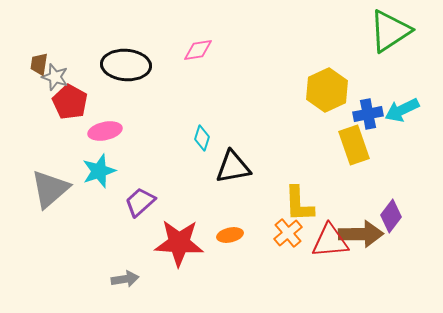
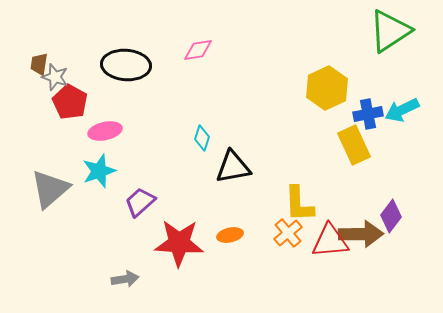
yellow hexagon: moved 2 px up
yellow rectangle: rotated 6 degrees counterclockwise
